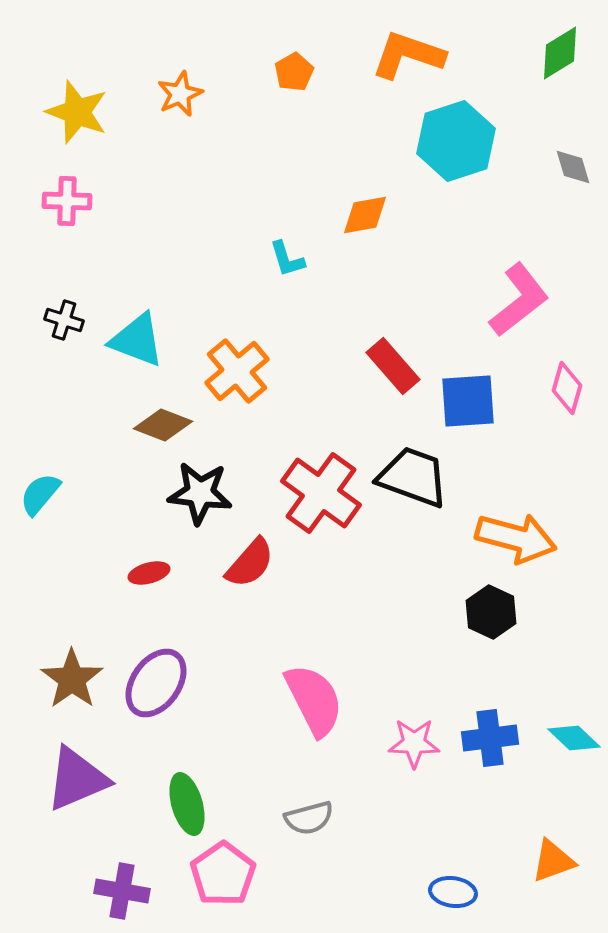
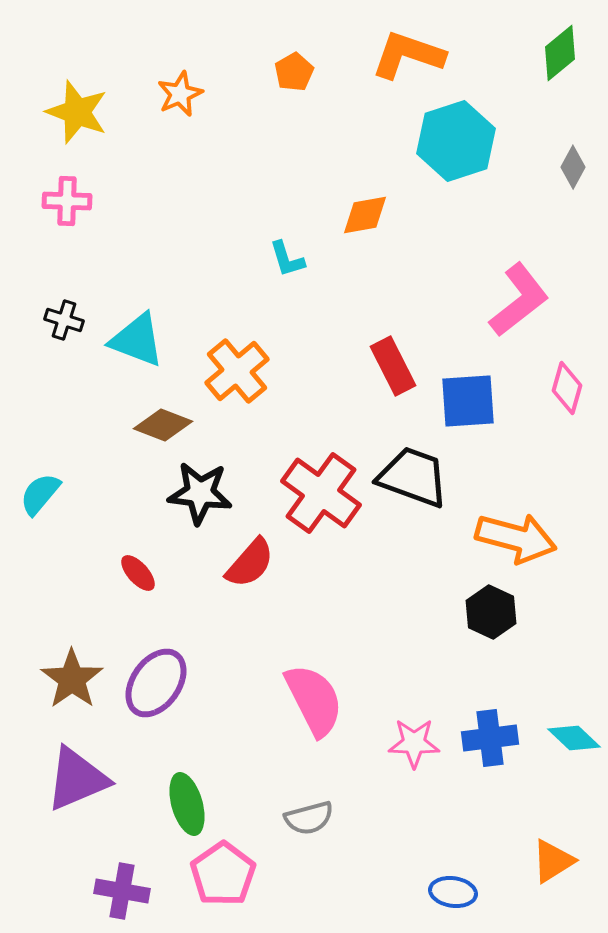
green diamond: rotated 8 degrees counterclockwise
gray diamond: rotated 45 degrees clockwise
red rectangle: rotated 14 degrees clockwise
red ellipse: moved 11 px left; rotated 63 degrees clockwise
orange triangle: rotated 12 degrees counterclockwise
